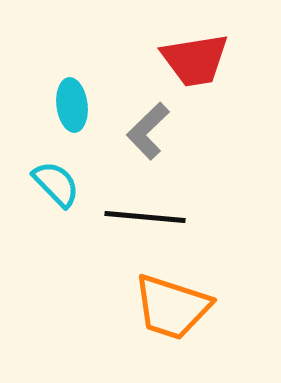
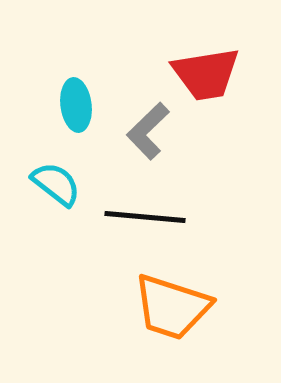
red trapezoid: moved 11 px right, 14 px down
cyan ellipse: moved 4 px right
cyan semicircle: rotated 8 degrees counterclockwise
